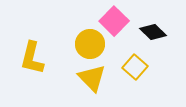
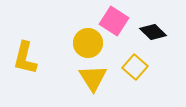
pink square: rotated 12 degrees counterclockwise
yellow circle: moved 2 px left, 1 px up
yellow L-shape: moved 7 px left
yellow triangle: moved 1 px right; rotated 12 degrees clockwise
